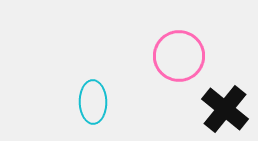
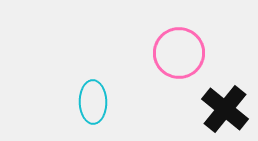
pink circle: moved 3 px up
